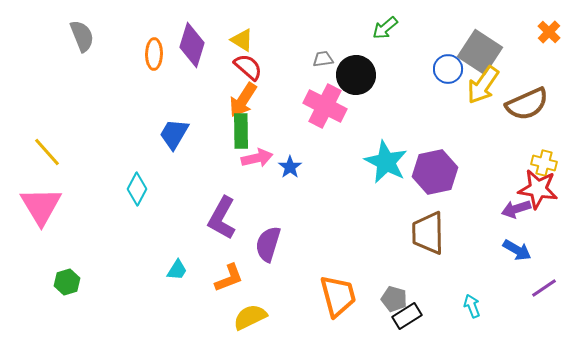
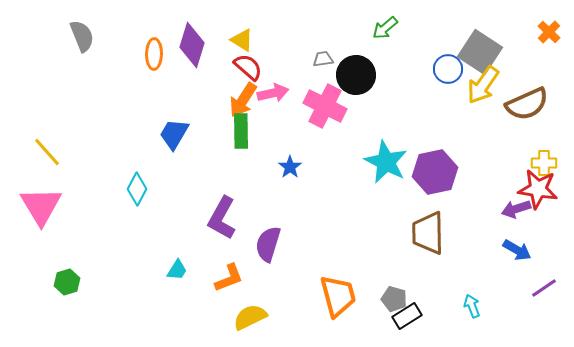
pink arrow: moved 16 px right, 65 px up
yellow cross: rotated 15 degrees counterclockwise
